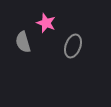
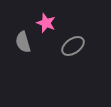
gray ellipse: rotated 35 degrees clockwise
